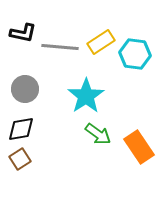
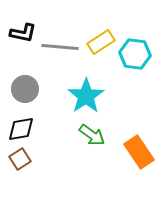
green arrow: moved 6 px left, 1 px down
orange rectangle: moved 5 px down
